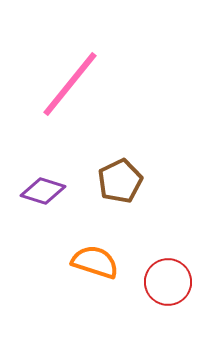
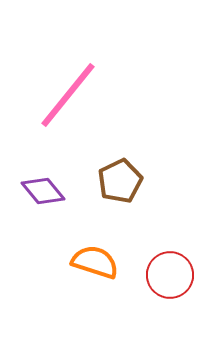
pink line: moved 2 px left, 11 px down
purple diamond: rotated 33 degrees clockwise
red circle: moved 2 px right, 7 px up
